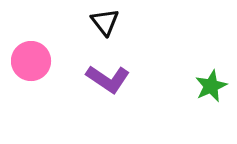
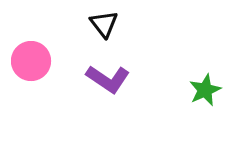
black triangle: moved 1 px left, 2 px down
green star: moved 6 px left, 4 px down
